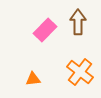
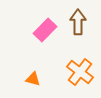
orange triangle: rotated 21 degrees clockwise
